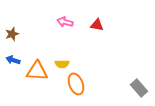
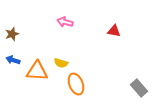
red triangle: moved 17 px right, 6 px down
yellow semicircle: moved 1 px left, 1 px up; rotated 16 degrees clockwise
